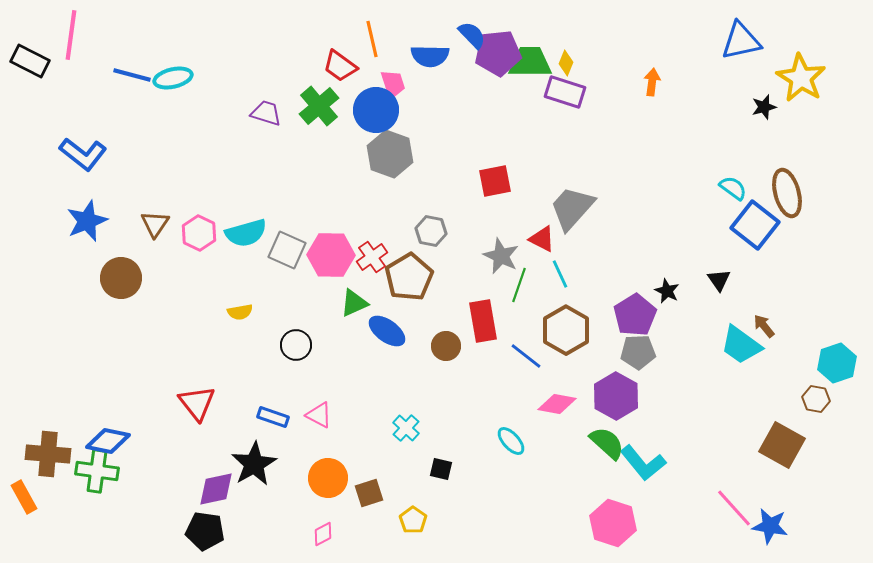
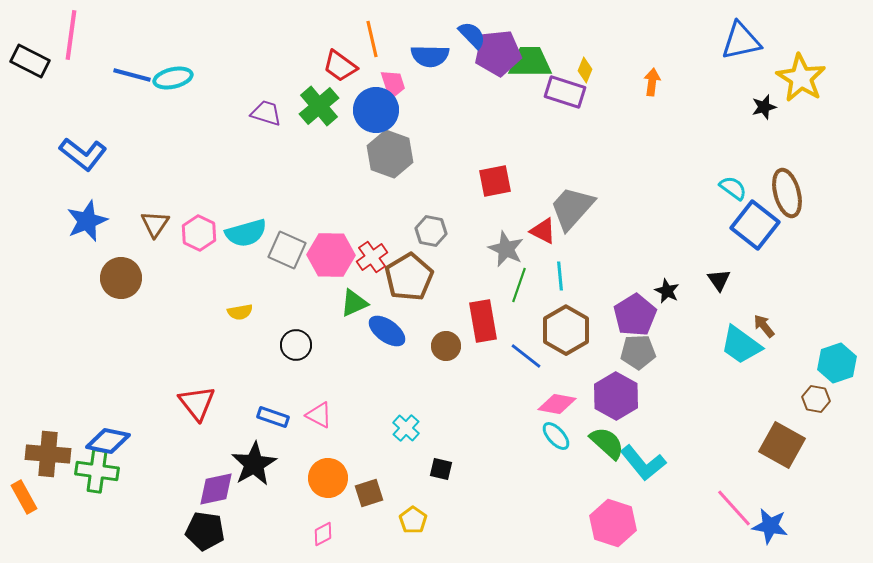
yellow diamond at (566, 63): moved 19 px right, 7 px down
red triangle at (542, 239): moved 1 px right, 8 px up
gray star at (501, 256): moved 5 px right, 7 px up
cyan line at (560, 274): moved 2 px down; rotated 20 degrees clockwise
cyan ellipse at (511, 441): moved 45 px right, 5 px up
